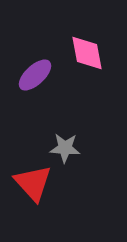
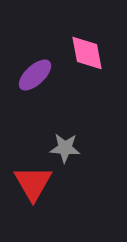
red triangle: rotated 12 degrees clockwise
